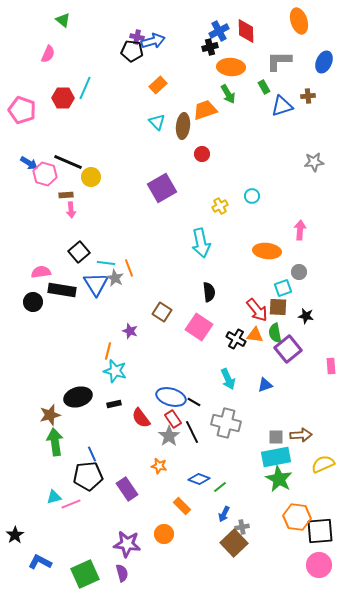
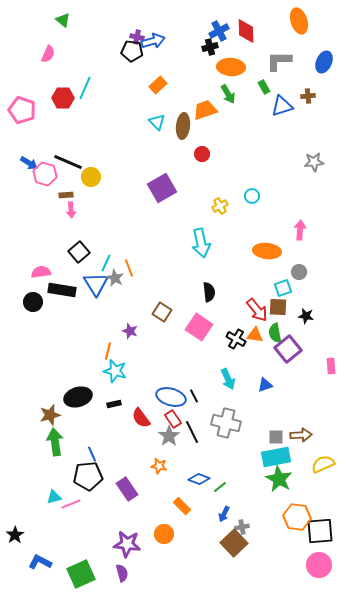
cyan line at (106, 263): rotated 72 degrees counterclockwise
black line at (194, 402): moved 6 px up; rotated 32 degrees clockwise
green square at (85, 574): moved 4 px left
